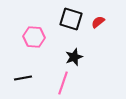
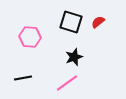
black square: moved 3 px down
pink hexagon: moved 4 px left
pink line: moved 4 px right; rotated 35 degrees clockwise
